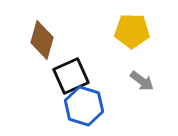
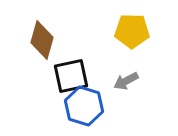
black square: rotated 12 degrees clockwise
gray arrow: moved 16 px left; rotated 115 degrees clockwise
